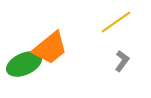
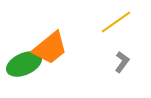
gray L-shape: moved 1 px down
